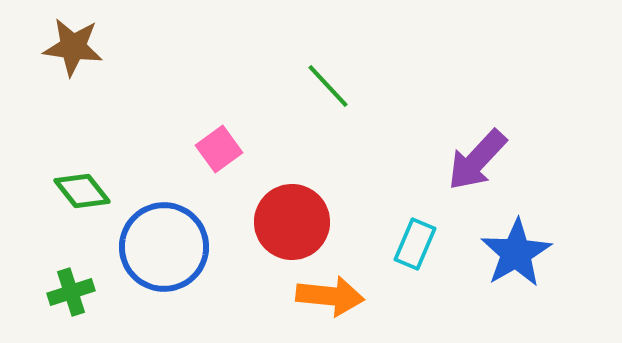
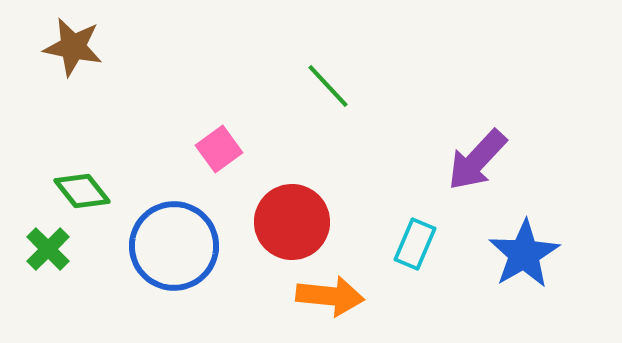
brown star: rotated 4 degrees clockwise
blue circle: moved 10 px right, 1 px up
blue star: moved 8 px right, 1 px down
green cross: moved 23 px left, 43 px up; rotated 27 degrees counterclockwise
